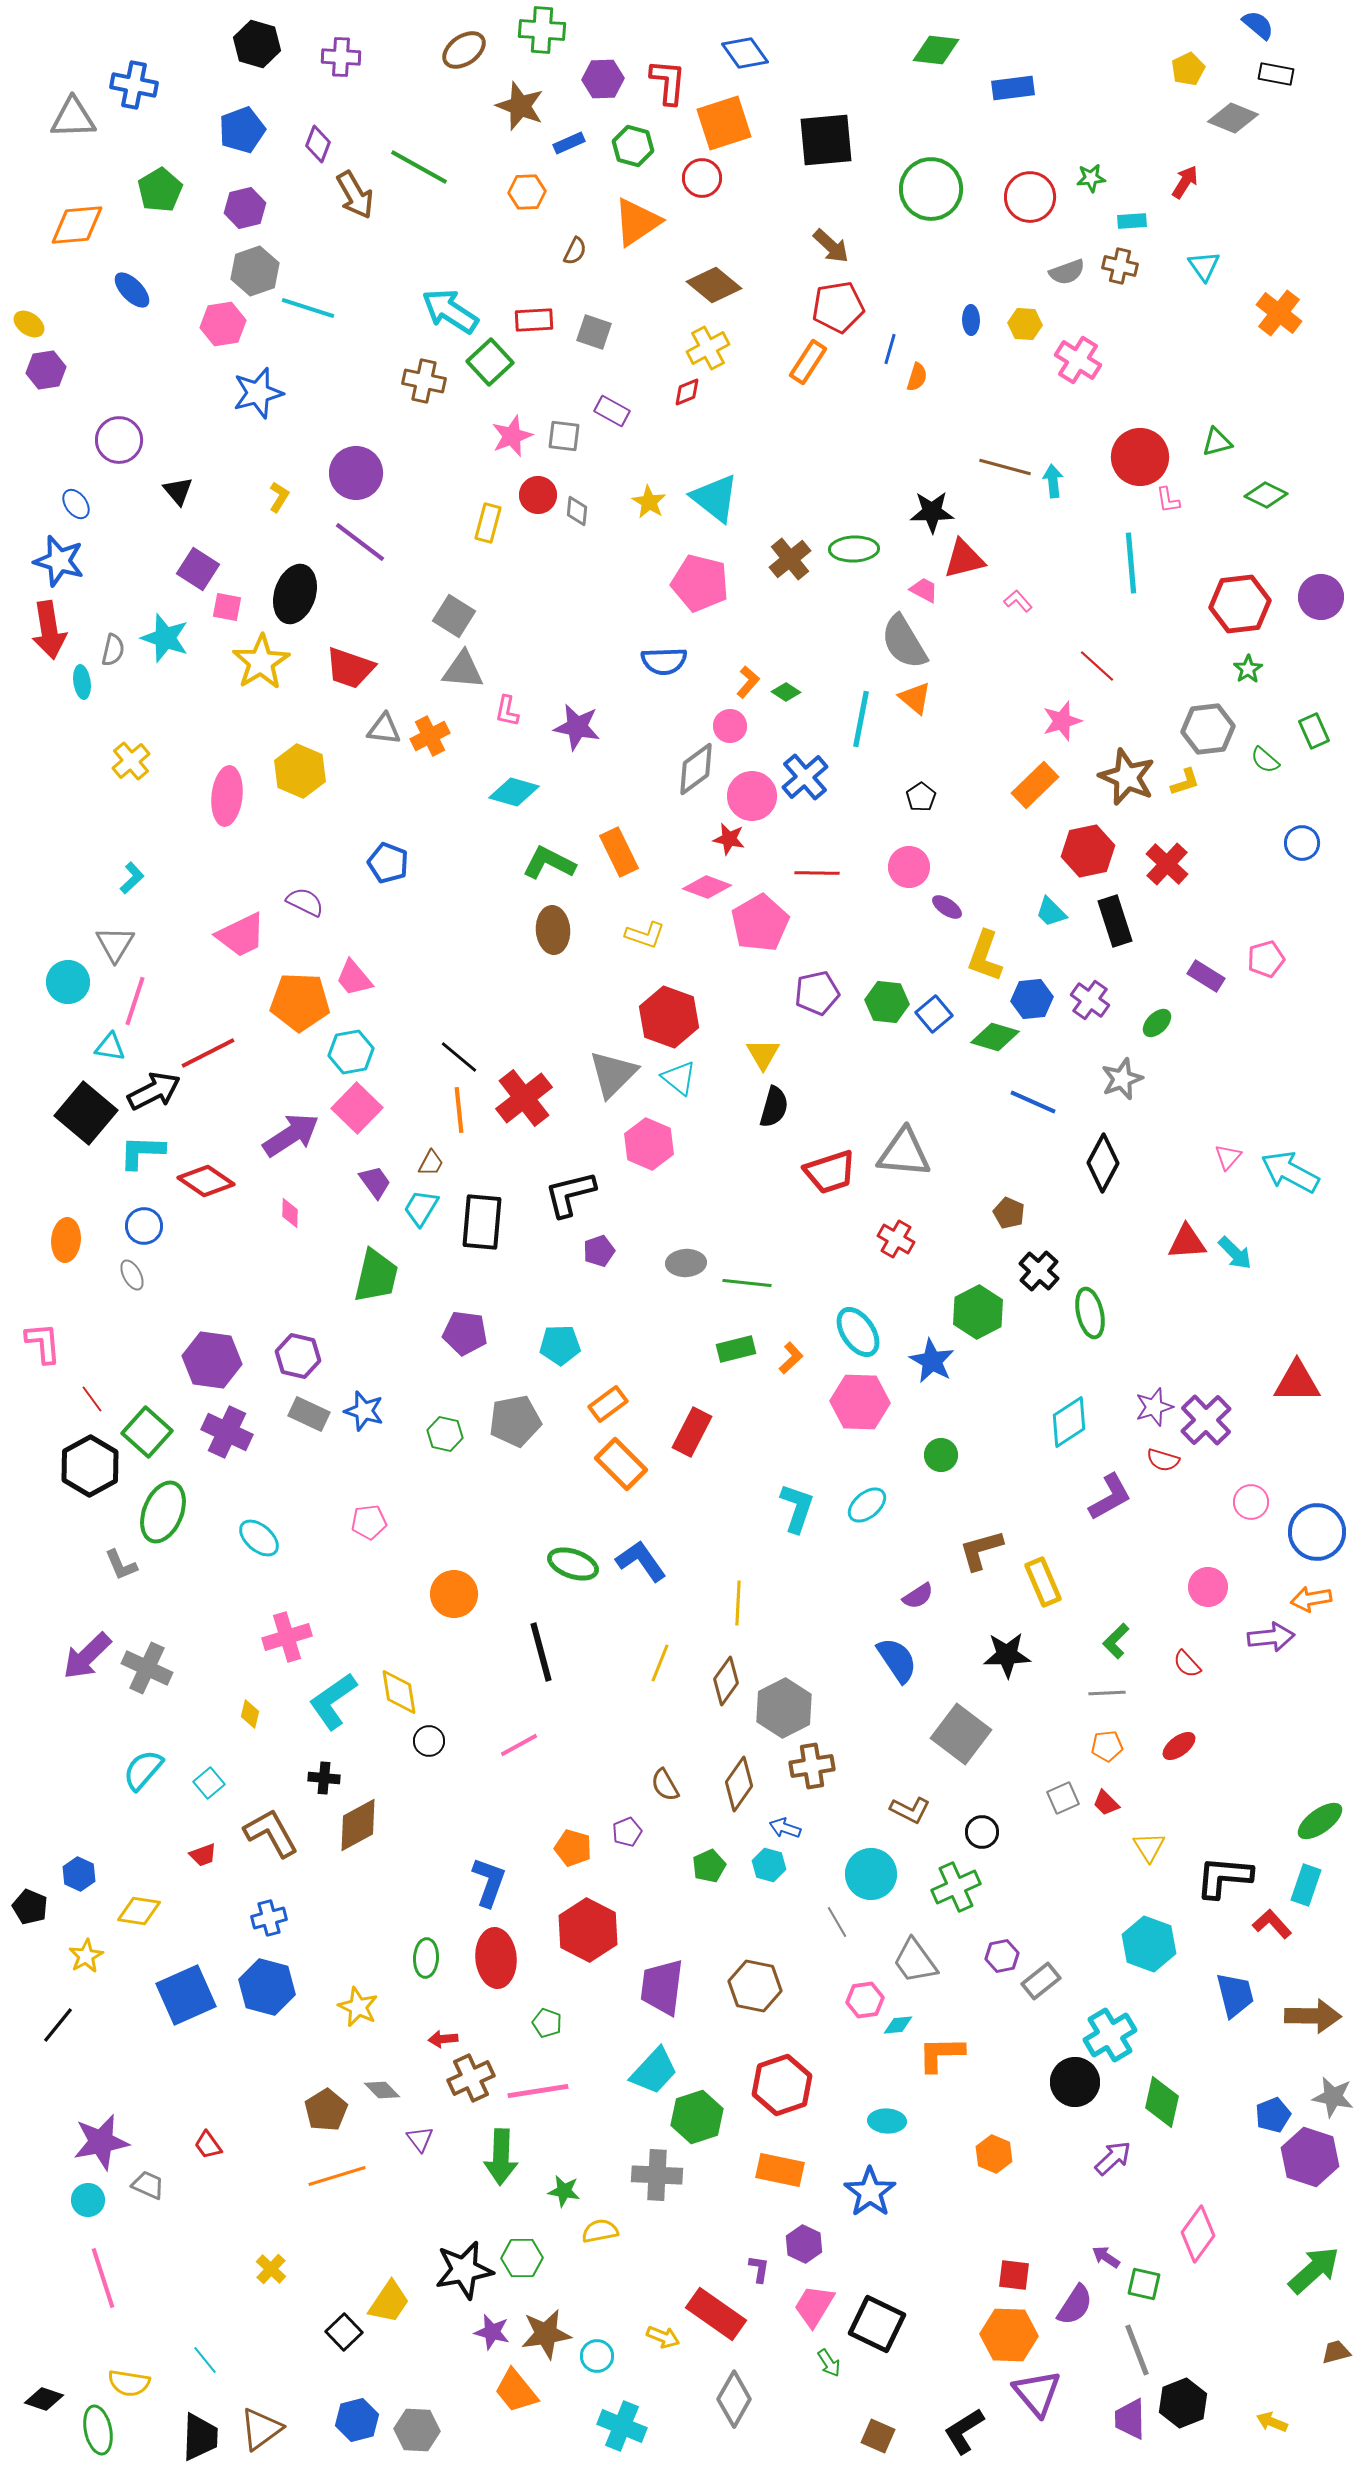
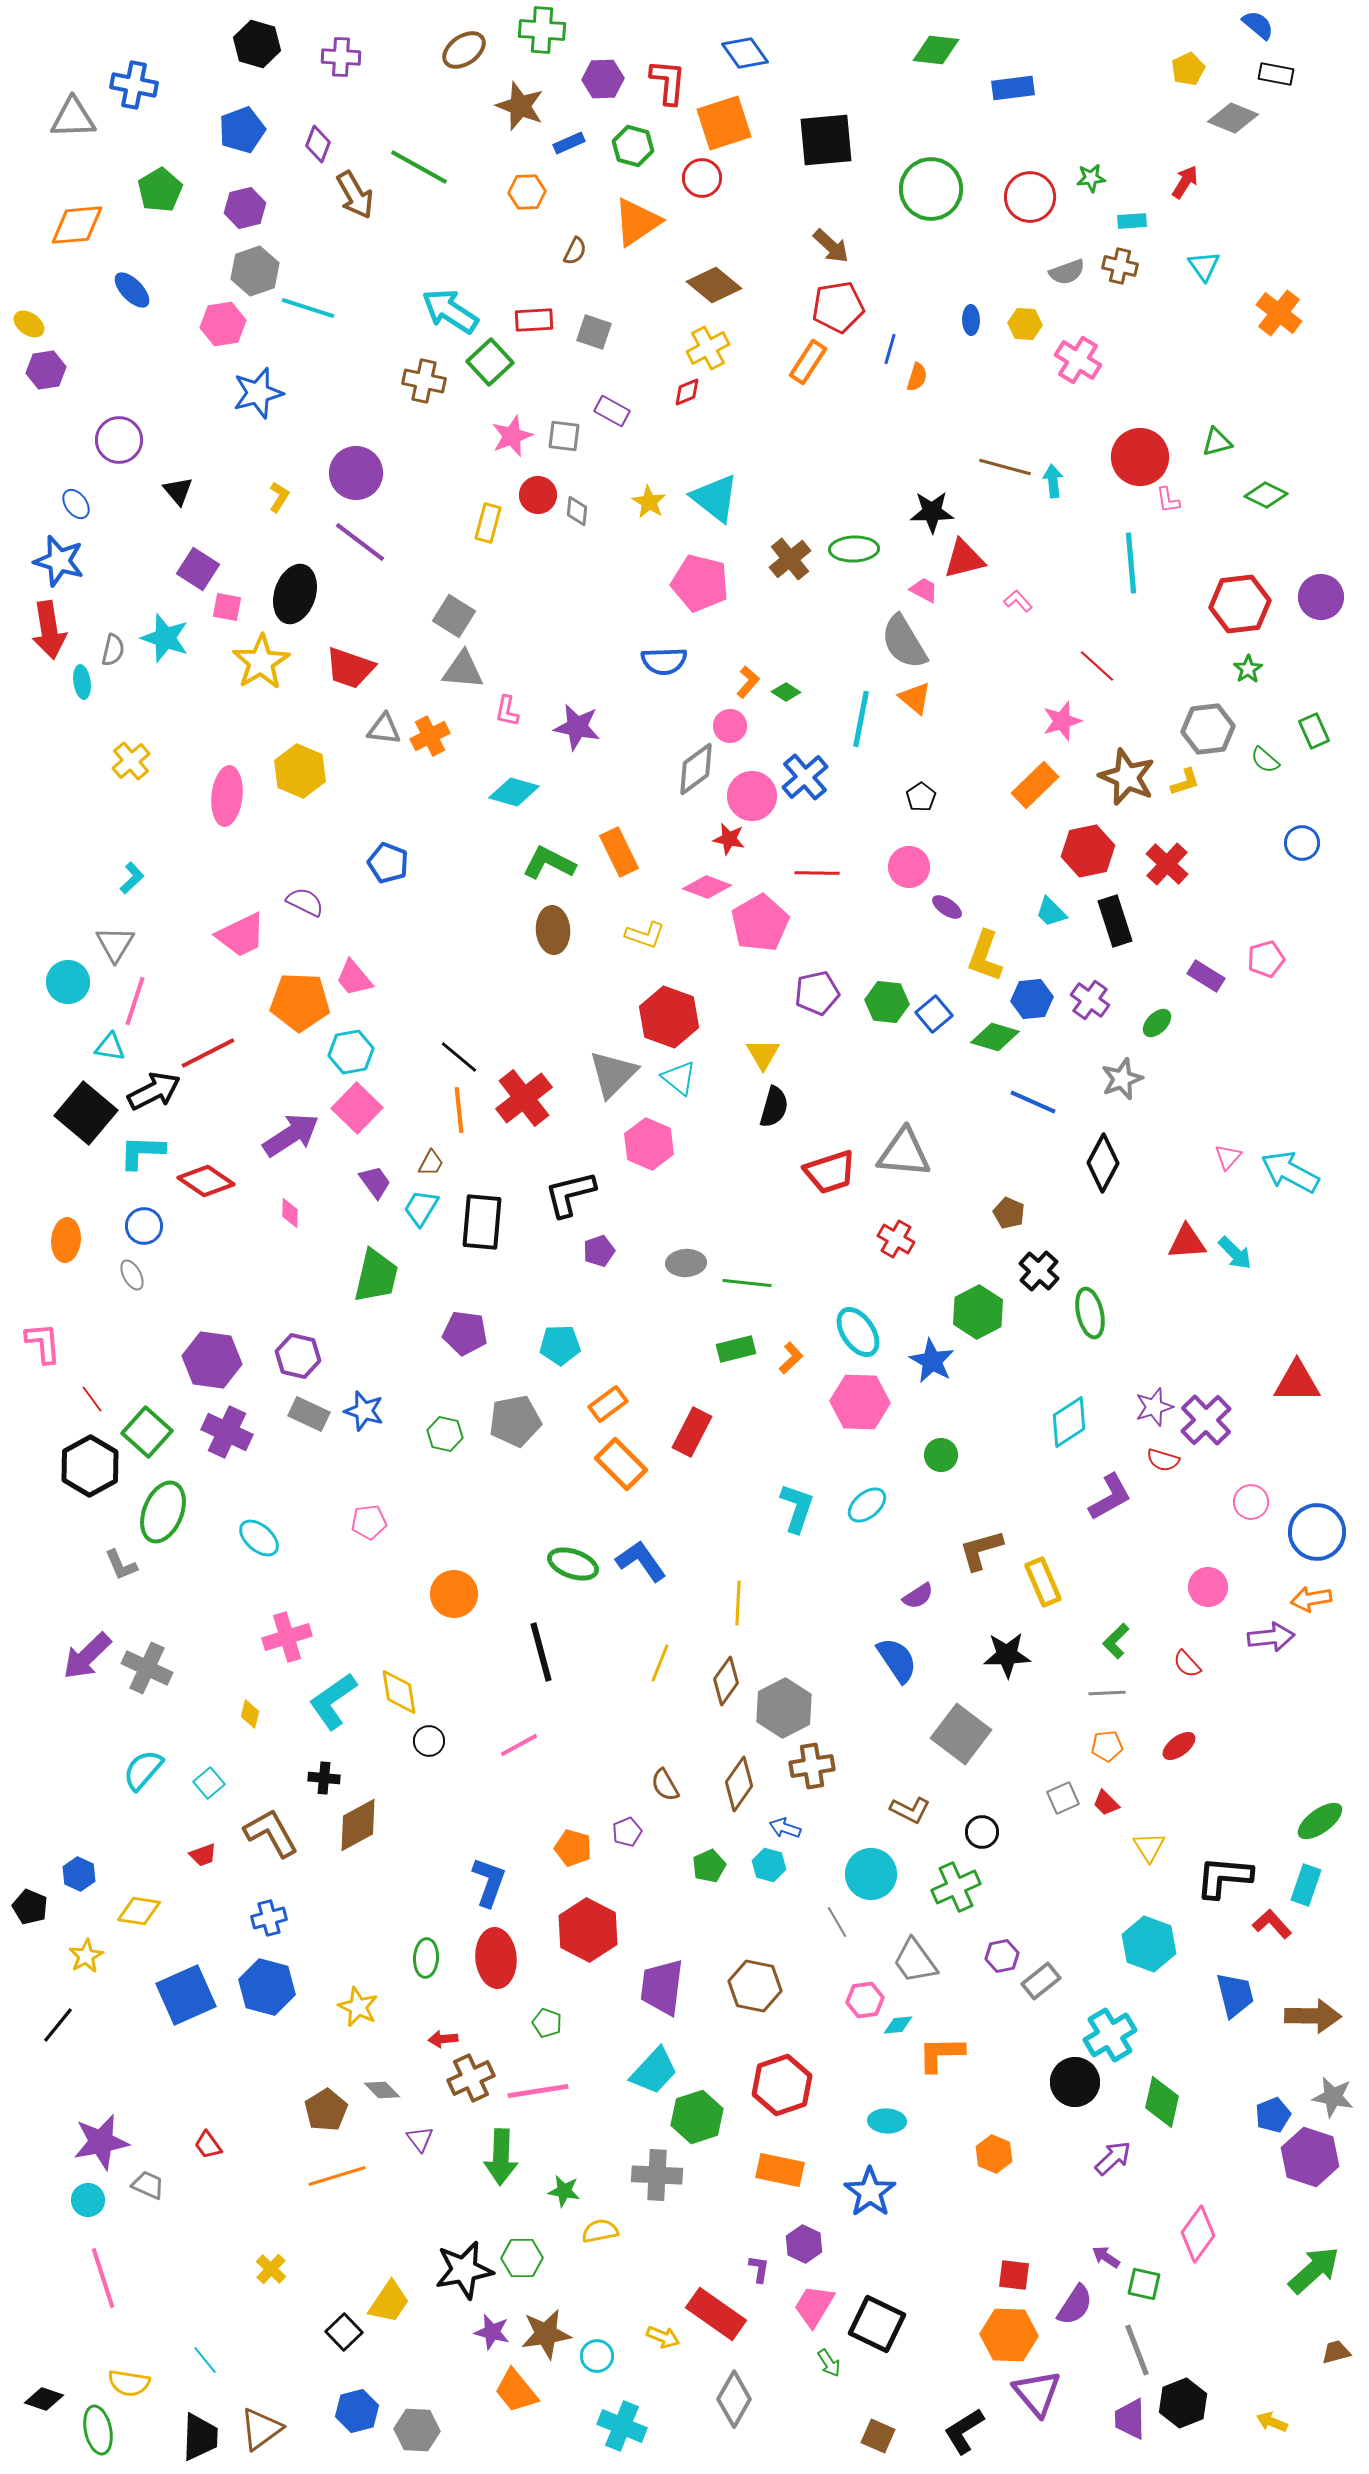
blue hexagon at (357, 2420): moved 9 px up
